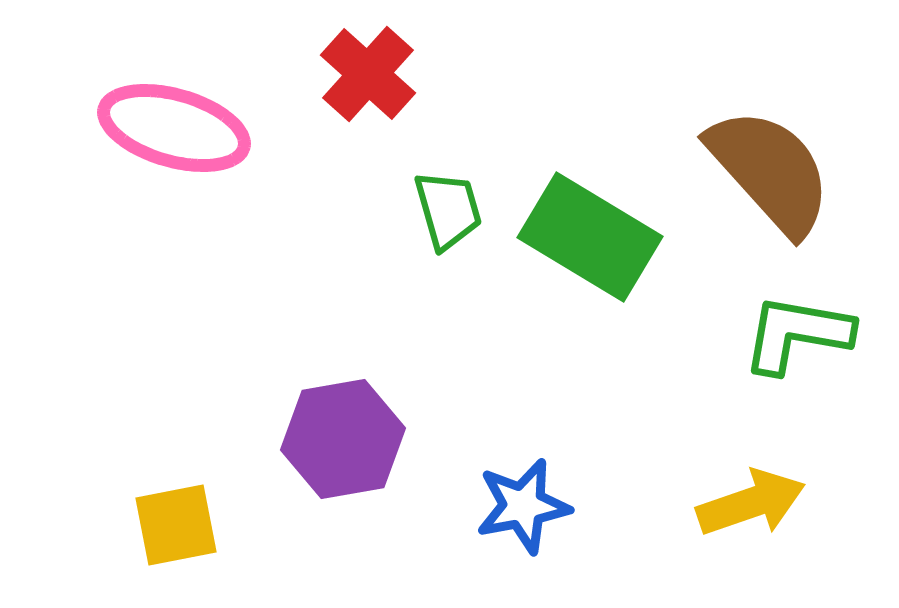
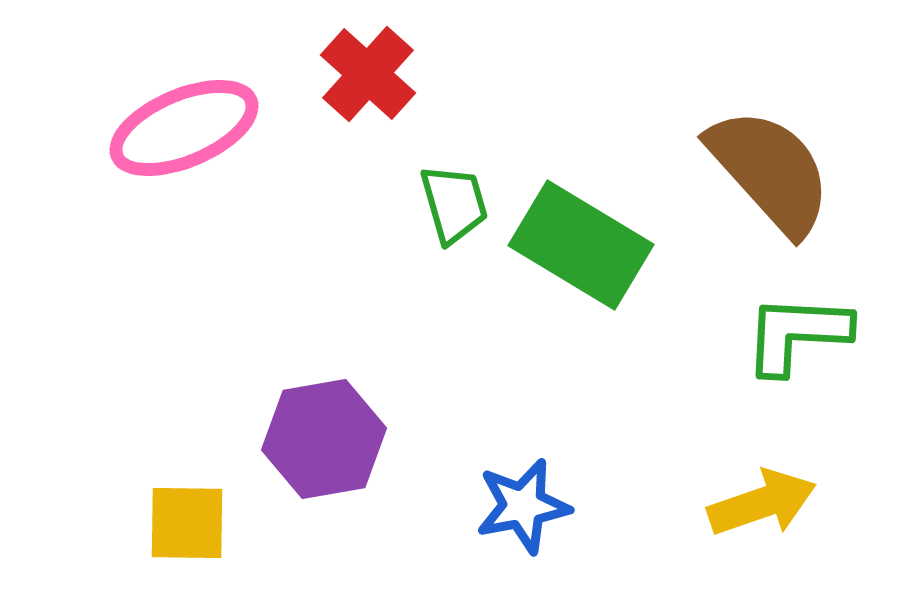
pink ellipse: moved 10 px right; rotated 39 degrees counterclockwise
green trapezoid: moved 6 px right, 6 px up
green rectangle: moved 9 px left, 8 px down
green L-shape: rotated 7 degrees counterclockwise
purple hexagon: moved 19 px left
yellow arrow: moved 11 px right
yellow square: moved 11 px right, 2 px up; rotated 12 degrees clockwise
